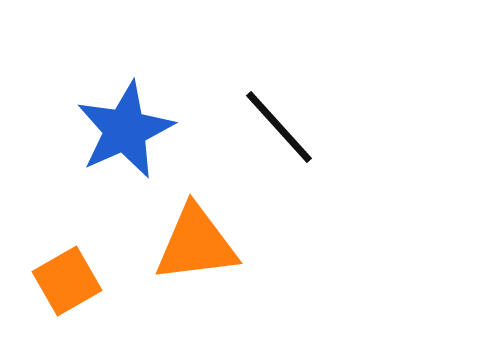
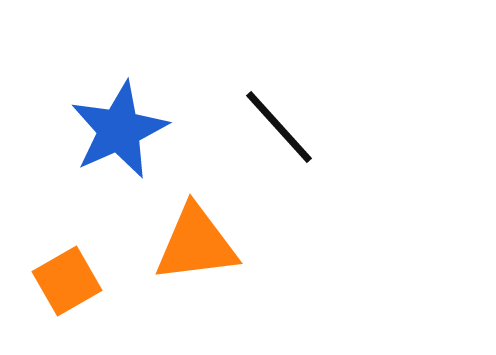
blue star: moved 6 px left
